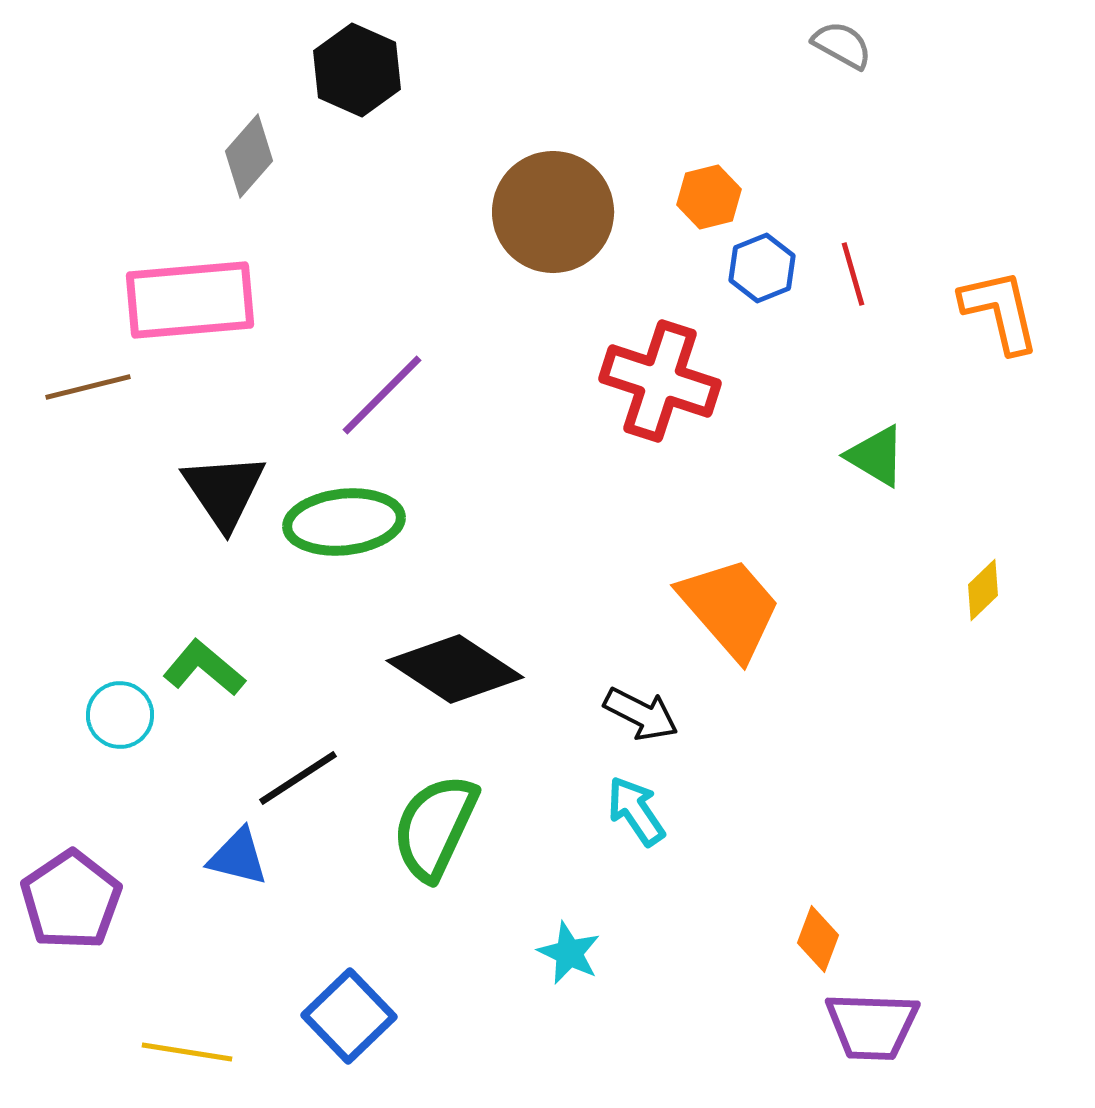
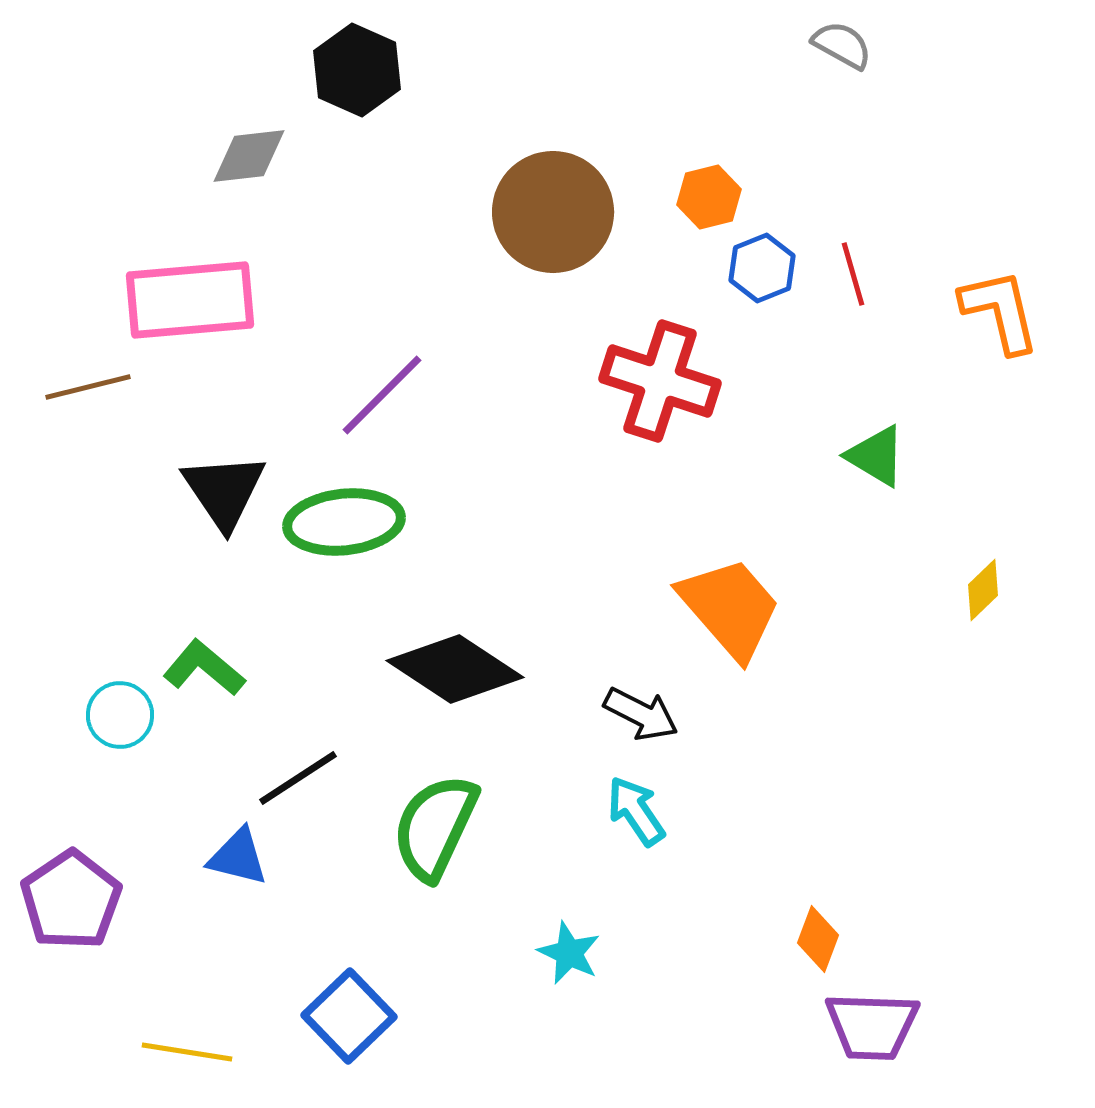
gray diamond: rotated 42 degrees clockwise
